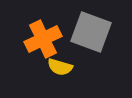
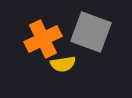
yellow semicircle: moved 3 px right, 3 px up; rotated 25 degrees counterclockwise
